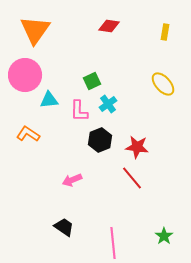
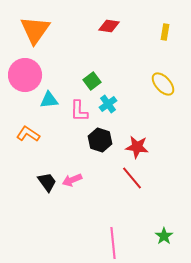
green square: rotated 12 degrees counterclockwise
black hexagon: rotated 20 degrees counterclockwise
black trapezoid: moved 17 px left, 45 px up; rotated 20 degrees clockwise
